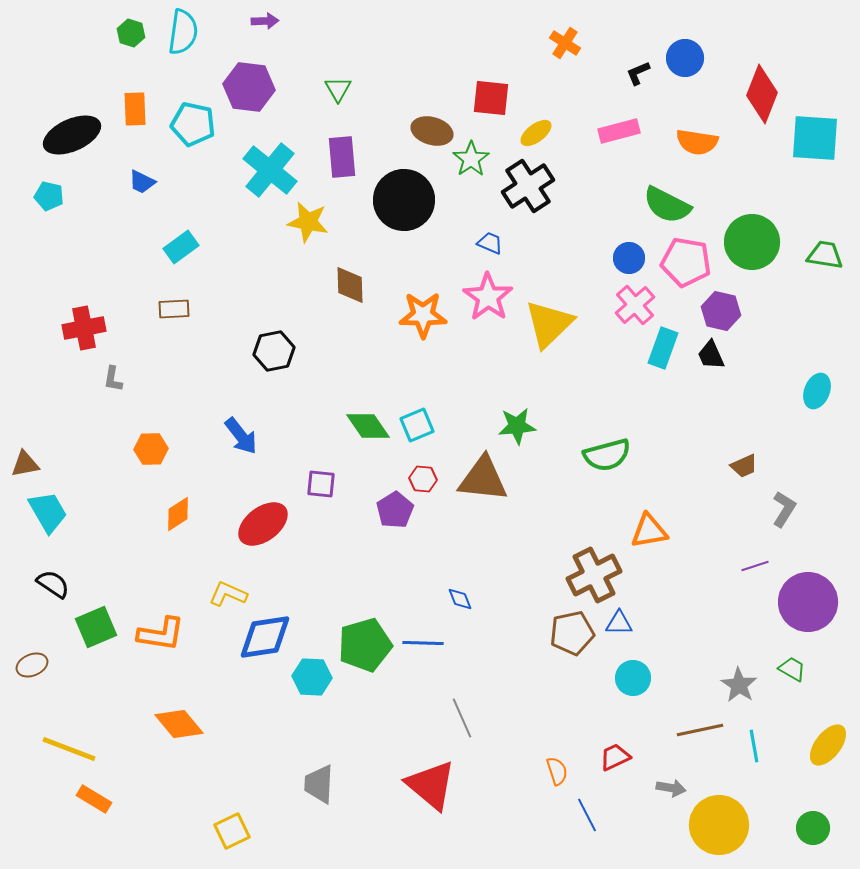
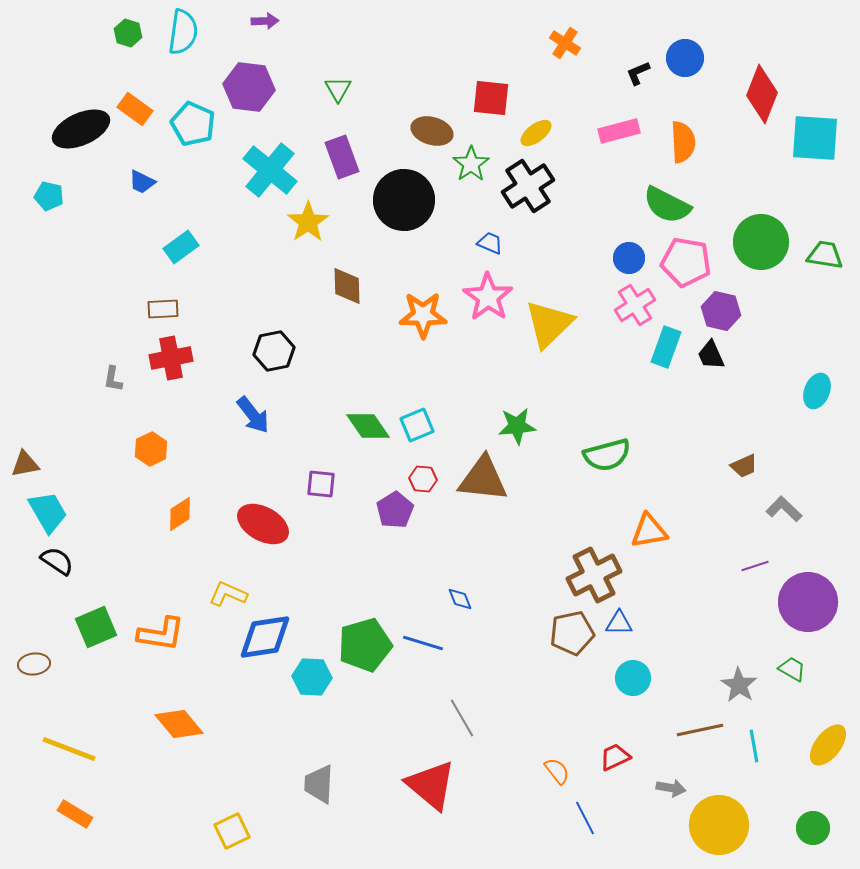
green hexagon at (131, 33): moved 3 px left
orange rectangle at (135, 109): rotated 52 degrees counterclockwise
cyan pentagon at (193, 124): rotated 12 degrees clockwise
black ellipse at (72, 135): moved 9 px right, 6 px up
orange semicircle at (697, 142): moved 14 px left; rotated 102 degrees counterclockwise
purple rectangle at (342, 157): rotated 15 degrees counterclockwise
green star at (471, 159): moved 5 px down
yellow star at (308, 222): rotated 27 degrees clockwise
green circle at (752, 242): moved 9 px right
brown diamond at (350, 285): moved 3 px left, 1 px down
pink cross at (635, 305): rotated 9 degrees clockwise
brown rectangle at (174, 309): moved 11 px left
red cross at (84, 328): moved 87 px right, 30 px down
cyan rectangle at (663, 348): moved 3 px right, 1 px up
blue arrow at (241, 436): moved 12 px right, 21 px up
orange hexagon at (151, 449): rotated 24 degrees counterclockwise
gray L-shape at (784, 509): rotated 78 degrees counterclockwise
orange diamond at (178, 514): moved 2 px right
red ellipse at (263, 524): rotated 66 degrees clockwise
black semicircle at (53, 584): moved 4 px right, 23 px up
blue line at (423, 643): rotated 15 degrees clockwise
brown ellipse at (32, 665): moved 2 px right, 1 px up; rotated 16 degrees clockwise
gray line at (462, 718): rotated 6 degrees counterclockwise
orange semicircle at (557, 771): rotated 20 degrees counterclockwise
orange rectangle at (94, 799): moved 19 px left, 15 px down
blue line at (587, 815): moved 2 px left, 3 px down
